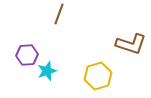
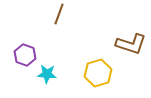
purple hexagon: moved 2 px left; rotated 25 degrees clockwise
cyan star: moved 3 px down; rotated 24 degrees clockwise
yellow hexagon: moved 3 px up
